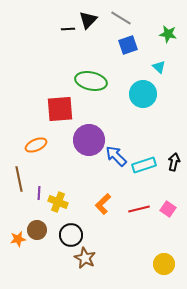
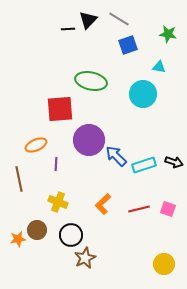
gray line: moved 2 px left, 1 px down
cyan triangle: rotated 32 degrees counterclockwise
black arrow: rotated 96 degrees clockwise
purple line: moved 17 px right, 29 px up
pink square: rotated 14 degrees counterclockwise
brown star: rotated 20 degrees clockwise
